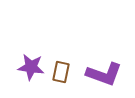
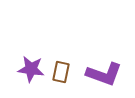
purple star: moved 2 px down
